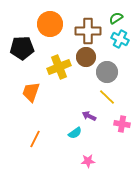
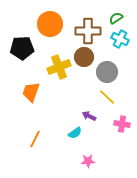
brown circle: moved 2 px left
